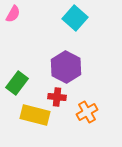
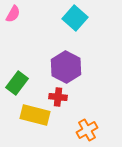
red cross: moved 1 px right
orange cross: moved 18 px down
